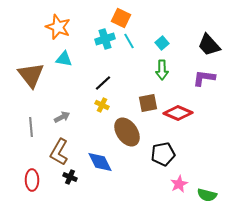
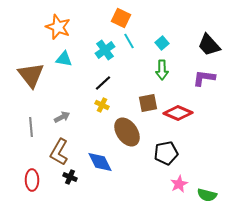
cyan cross: moved 11 px down; rotated 18 degrees counterclockwise
black pentagon: moved 3 px right, 1 px up
